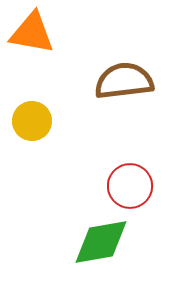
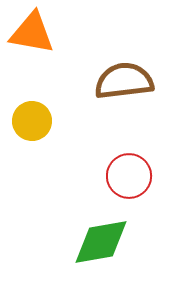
red circle: moved 1 px left, 10 px up
